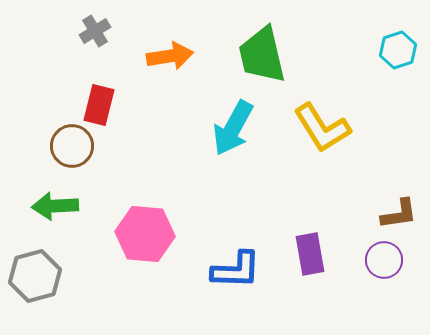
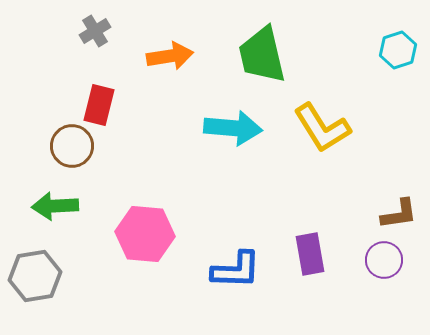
cyan arrow: rotated 114 degrees counterclockwise
gray hexagon: rotated 6 degrees clockwise
